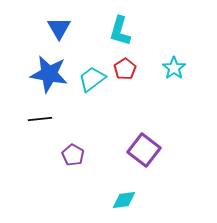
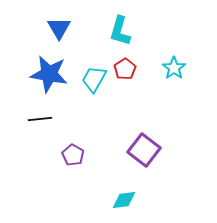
cyan trapezoid: moved 2 px right; rotated 24 degrees counterclockwise
